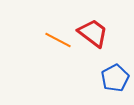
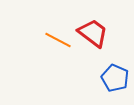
blue pentagon: rotated 20 degrees counterclockwise
